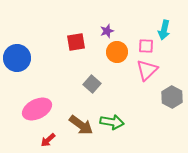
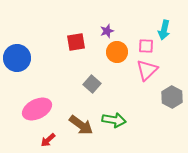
green arrow: moved 2 px right, 2 px up
